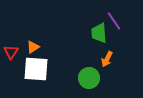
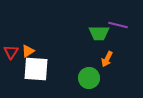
purple line: moved 4 px right, 4 px down; rotated 42 degrees counterclockwise
green trapezoid: rotated 85 degrees counterclockwise
orange triangle: moved 5 px left, 4 px down
